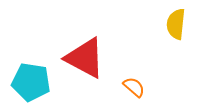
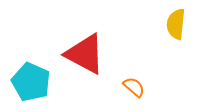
red triangle: moved 4 px up
cyan pentagon: rotated 15 degrees clockwise
